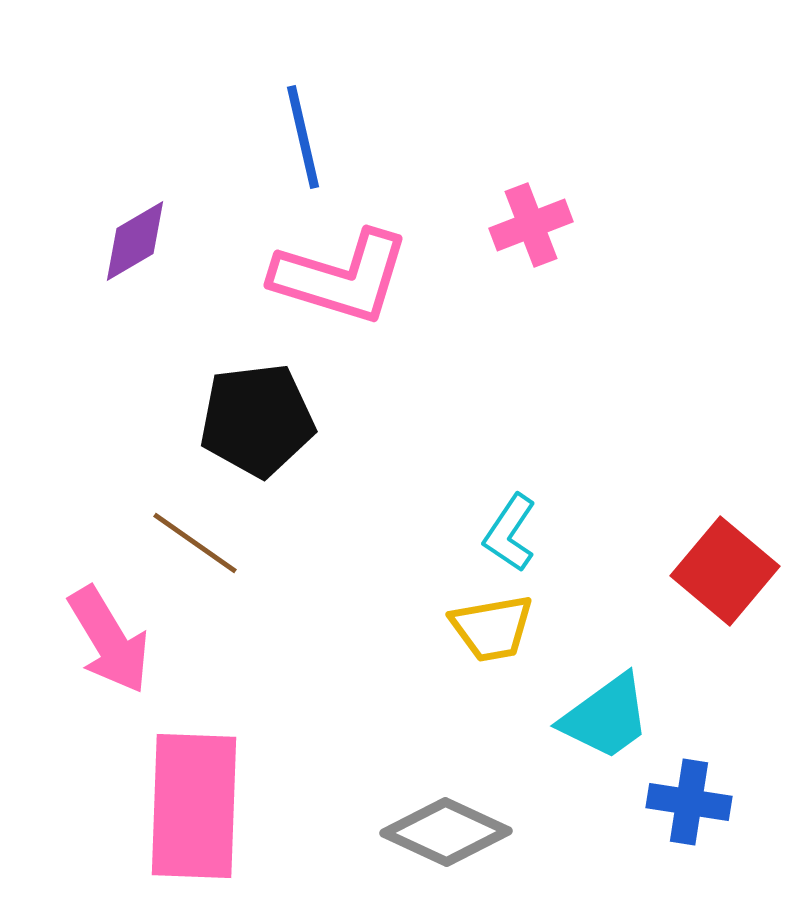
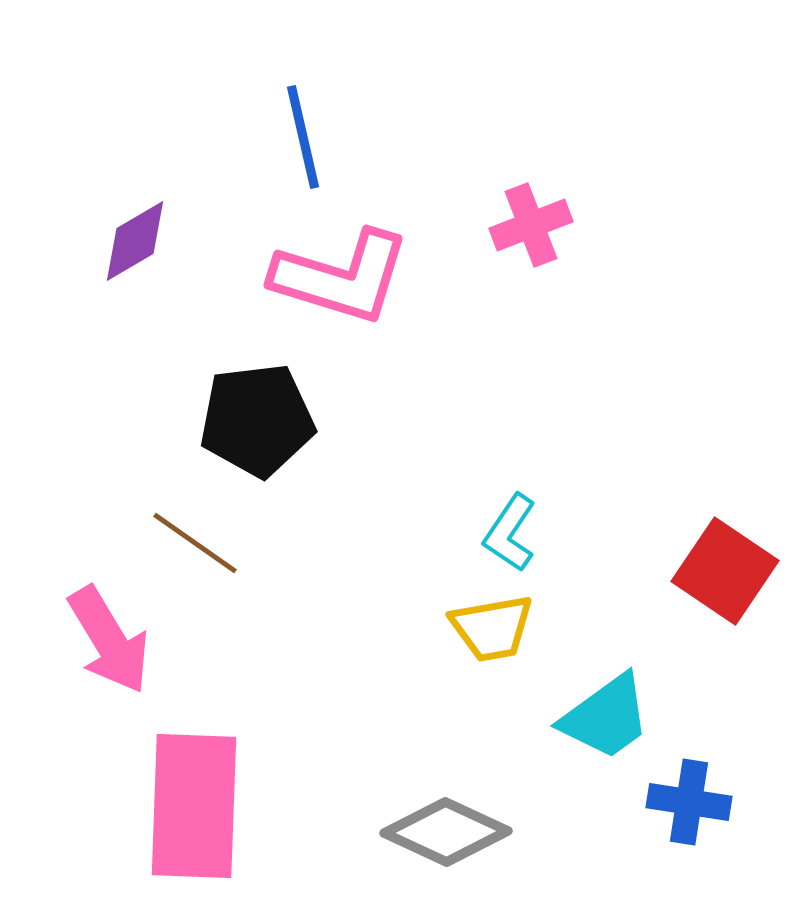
red square: rotated 6 degrees counterclockwise
